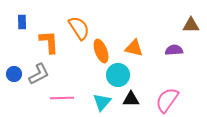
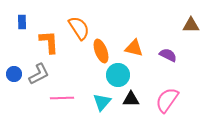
purple semicircle: moved 6 px left, 5 px down; rotated 30 degrees clockwise
